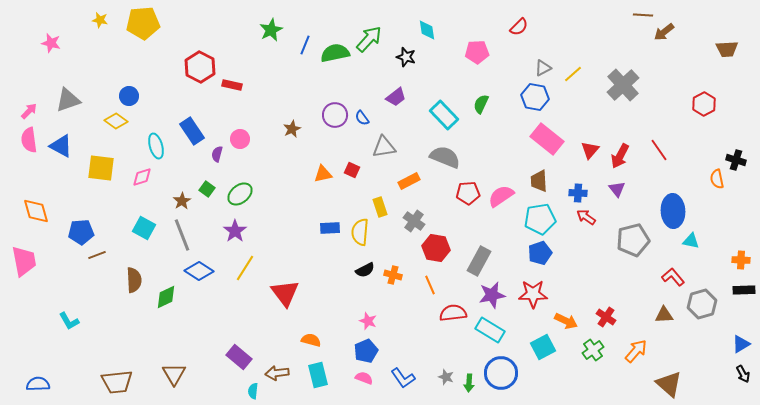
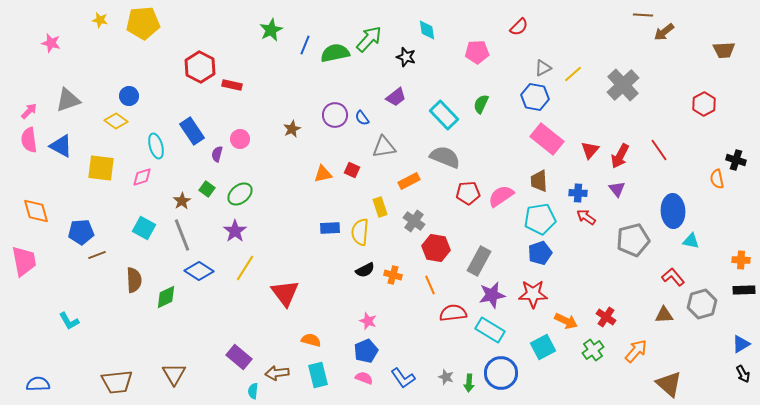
brown trapezoid at (727, 49): moved 3 px left, 1 px down
